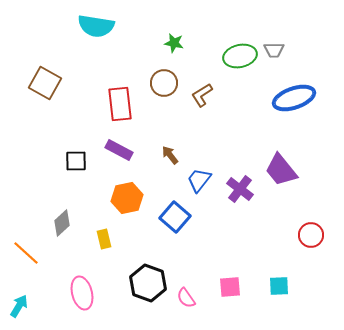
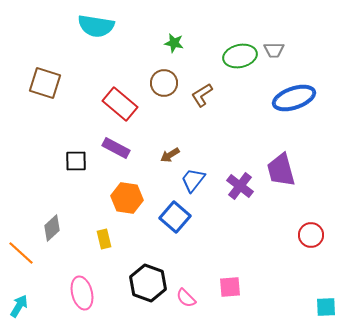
brown square: rotated 12 degrees counterclockwise
red rectangle: rotated 44 degrees counterclockwise
purple rectangle: moved 3 px left, 2 px up
brown arrow: rotated 84 degrees counterclockwise
purple trapezoid: rotated 24 degrees clockwise
blue trapezoid: moved 6 px left
purple cross: moved 3 px up
orange hexagon: rotated 20 degrees clockwise
gray diamond: moved 10 px left, 5 px down
orange line: moved 5 px left
cyan square: moved 47 px right, 21 px down
pink semicircle: rotated 10 degrees counterclockwise
